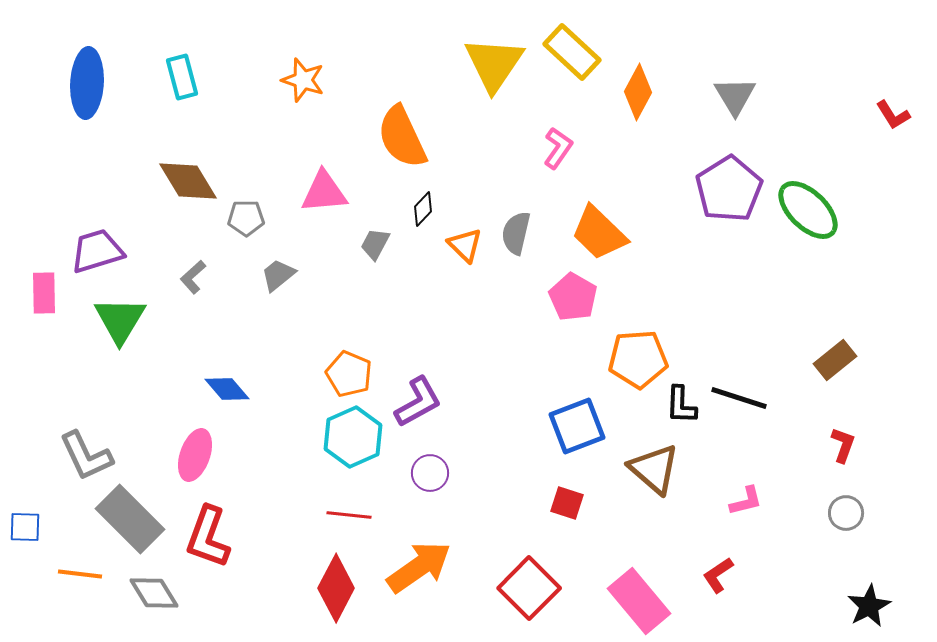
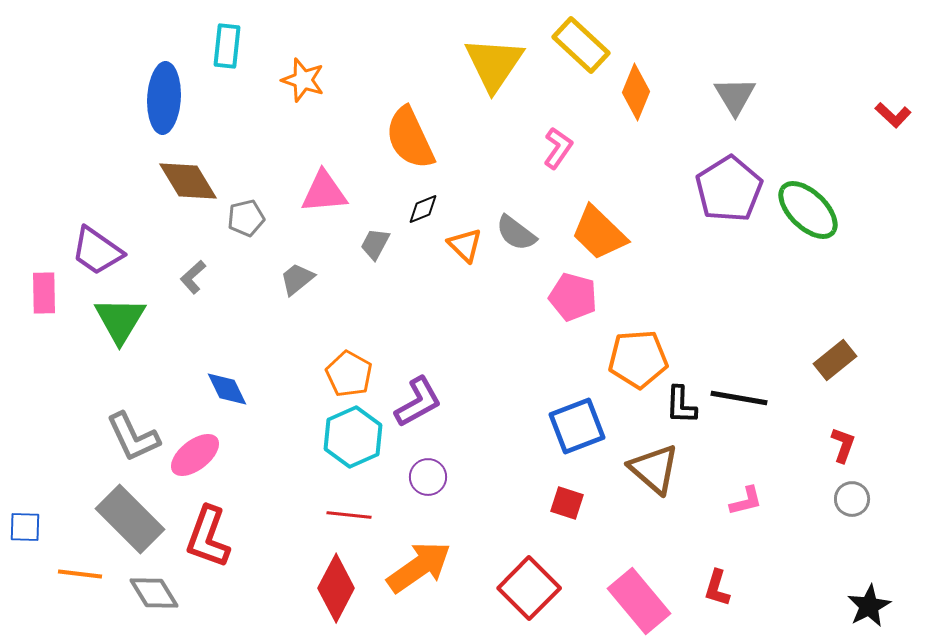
yellow rectangle at (572, 52): moved 9 px right, 7 px up
cyan rectangle at (182, 77): moved 45 px right, 31 px up; rotated 21 degrees clockwise
blue ellipse at (87, 83): moved 77 px right, 15 px down
orange diamond at (638, 92): moved 2 px left; rotated 6 degrees counterclockwise
red L-shape at (893, 115): rotated 15 degrees counterclockwise
orange semicircle at (402, 137): moved 8 px right, 1 px down
black diamond at (423, 209): rotated 24 degrees clockwise
gray pentagon at (246, 218): rotated 12 degrees counterclockwise
gray semicircle at (516, 233): rotated 66 degrees counterclockwise
purple trapezoid at (97, 251): rotated 128 degrees counterclockwise
gray trapezoid at (278, 275): moved 19 px right, 4 px down
pink pentagon at (573, 297): rotated 15 degrees counterclockwise
orange pentagon at (349, 374): rotated 6 degrees clockwise
blue diamond at (227, 389): rotated 15 degrees clockwise
black line at (739, 398): rotated 8 degrees counterclockwise
pink ellipse at (195, 455): rotated 33 degrees clockwise
gray L-shape at (86, 456): moved 47 px right, 19 px up
purple circle at (430, 473): moved 2 px left, 4 px down
gray circle at (846, 513): moved 6 px right, 14 px up
red L-shape at (718, 575): moved 1 px left, 13 px down; rotated 39 degrees counterclockwise
